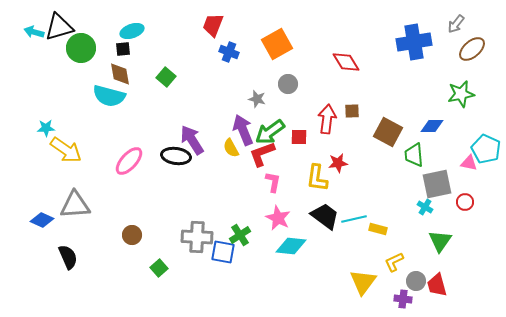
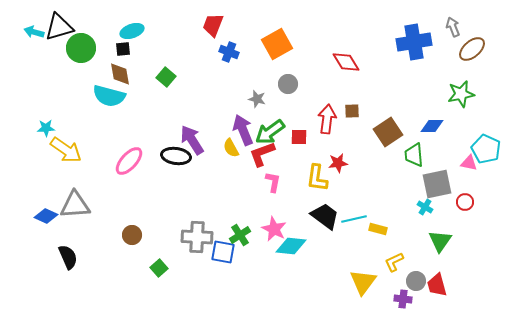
gray arrow at (456, 24): moved 3 px left, 3 px down; rotated 120 degrees clockwise
brown square at (388, 132): rotated 28 degrees clockwise
pink star at (278, 218): moved 4 px left, 11 px down
blue diamond at (42, 220): moved 4 px right, 4 px up
